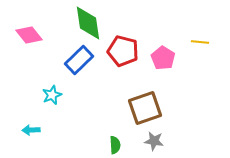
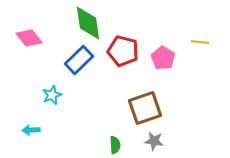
pink diamond: moved 3 px down
